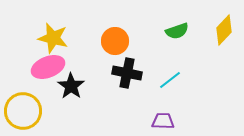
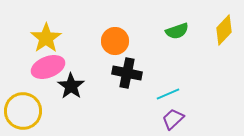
yellow star: moved 7 px left; rotated 24 degrees clockwise
cyan line: moved 2 px left, 14 px down; rotated 15 degrees clockwise
purple trapezoid: moved 10 px right, 2 px up; rotated 45 degrees counterclockwise
